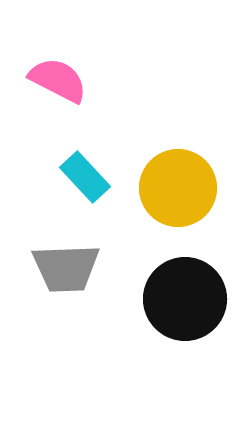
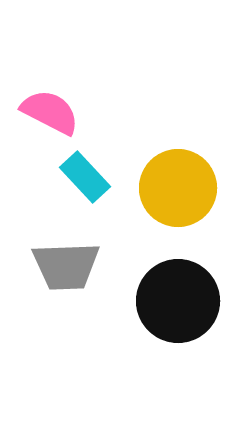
pink semicircle: moved 8 px left, 32 px down
gray trapezoid: moved 2 px up
black circle: moved 7 px left, 2 px down
